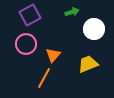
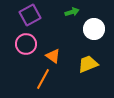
orange triangle: moved 1 px down; rotated 35 degrees counterclockwise
orange line: moved 1 px left, 1 px down
